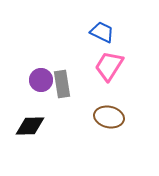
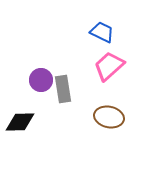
pink trapezoid: rotated 16 degrees clockwise
gray rectangle: moved 1 px right, 5 px down
black diamond: moved 10 px left, 4 px up
